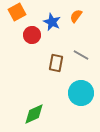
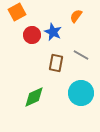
blue star: moved 1 px right, 10 px down
green diamond: moved 17 px up
